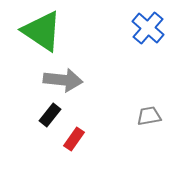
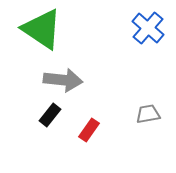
green triangle: moved 2 px up
gray trapezoid: moved 1 px left, 2 px up
red rectangle: moved 15 px right, 9 px up
